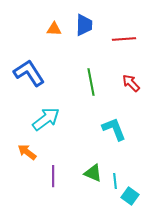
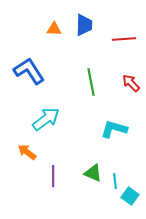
blue L-shape: moved 2 px up
cyan L-shape: rotated 52 degrees counterclockwise
